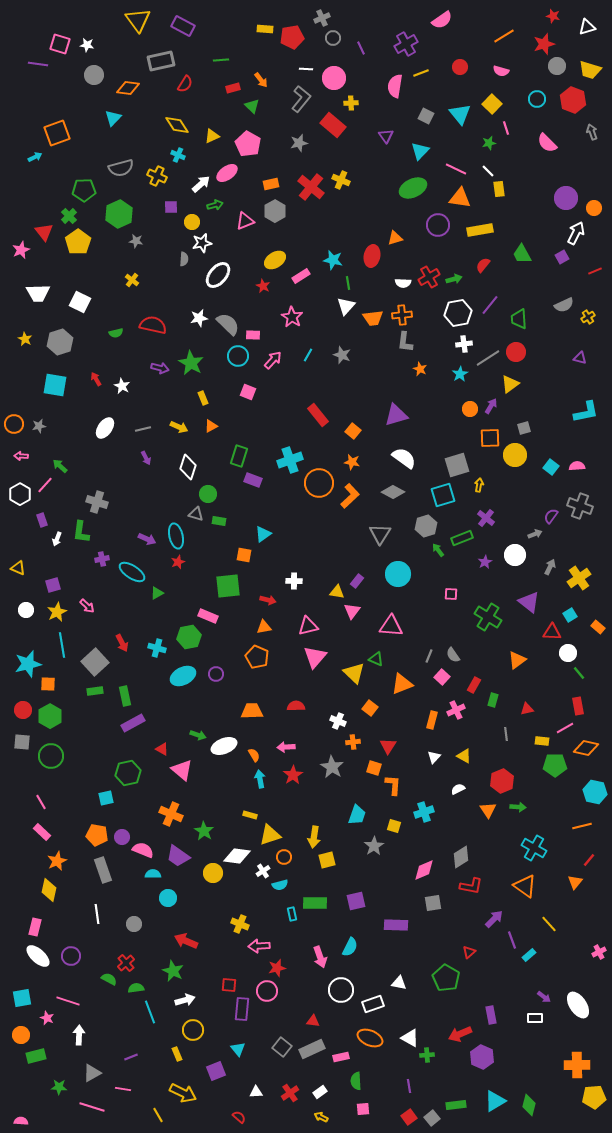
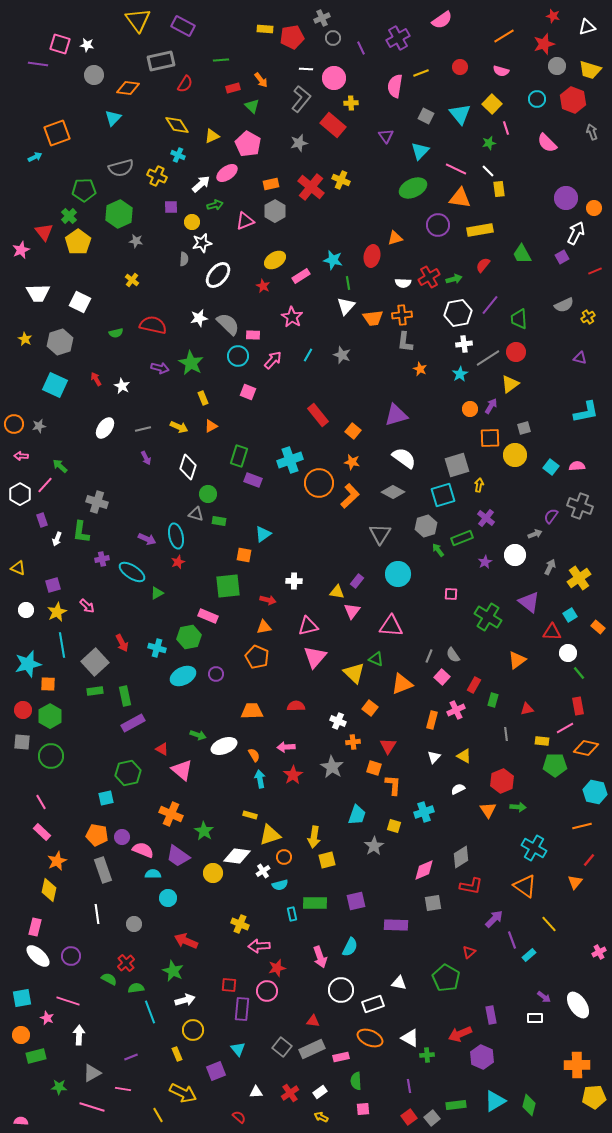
purple cross at (406, 44): moved 8 px left, 6 px up
cyan square at (55, 385): rotated 15 degrees clockwise
